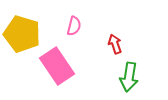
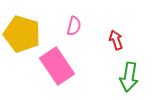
red arrow: moved 1 px right, 4 px up
